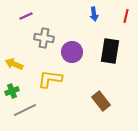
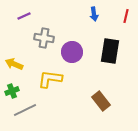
purple line: moved 2 px left
